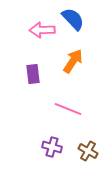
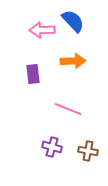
blue semicircle: moved 2 px down
orange arrow: rotated 55 degrees clockwise
brown cross: rotated 18 degrees counterclockwise
